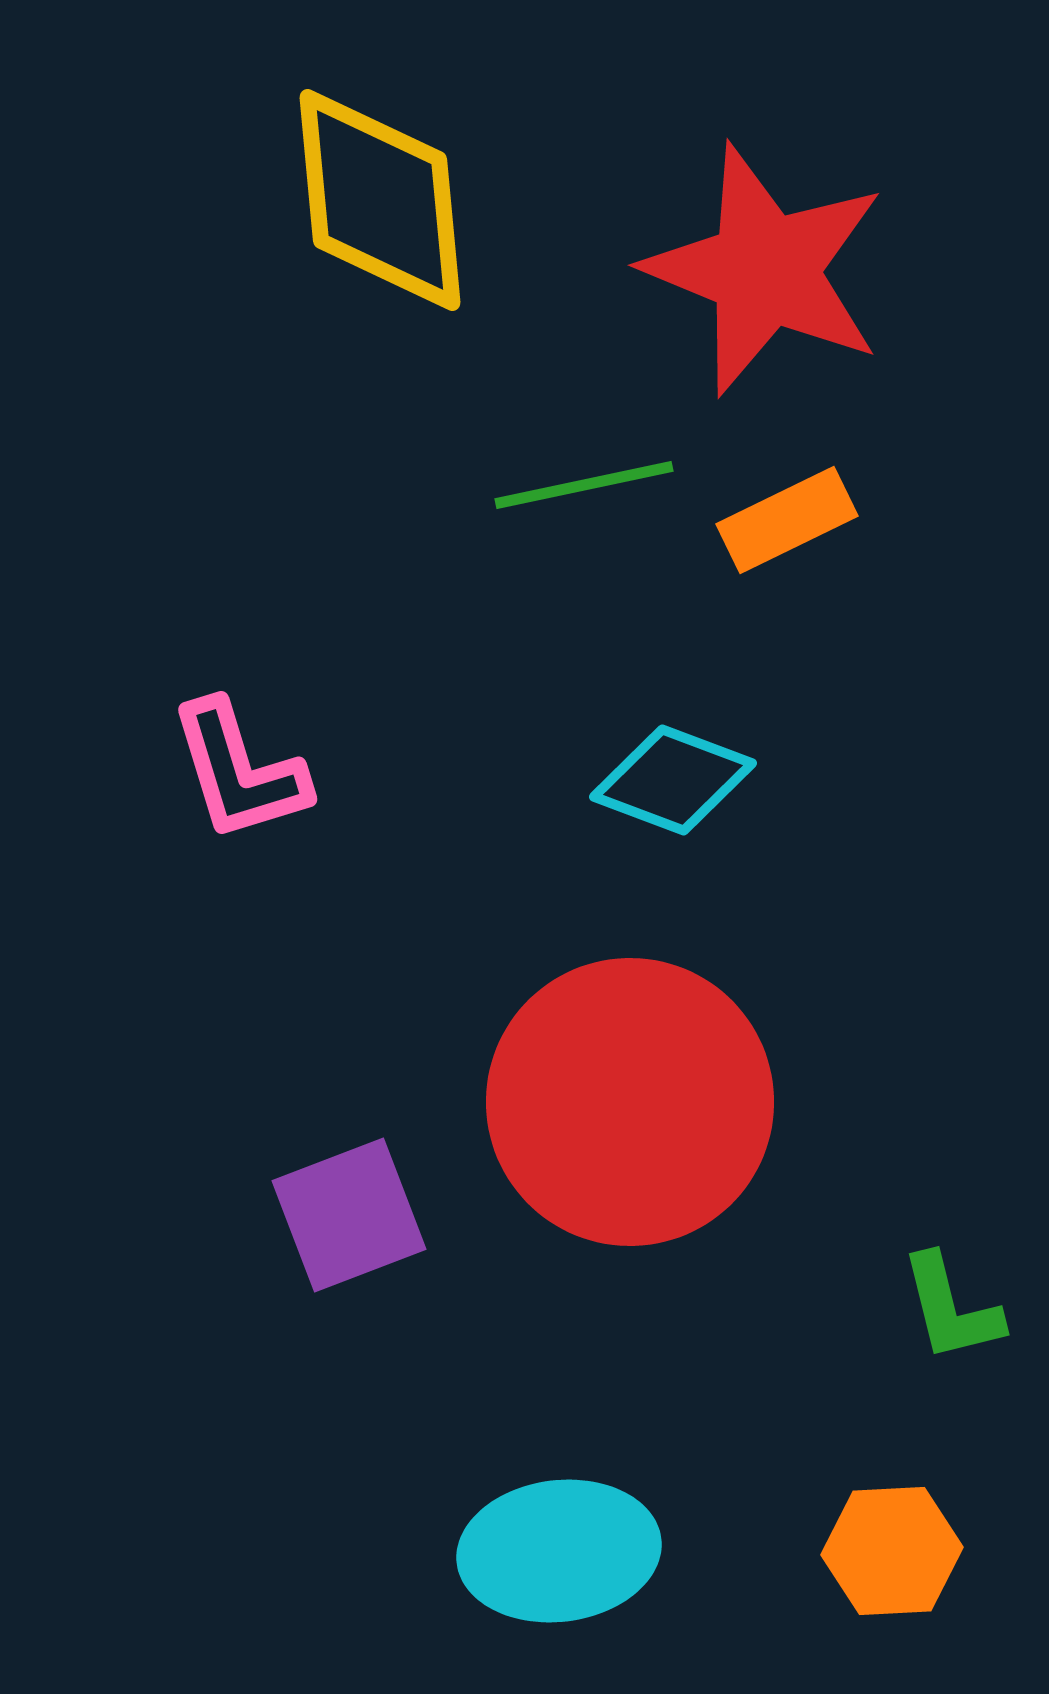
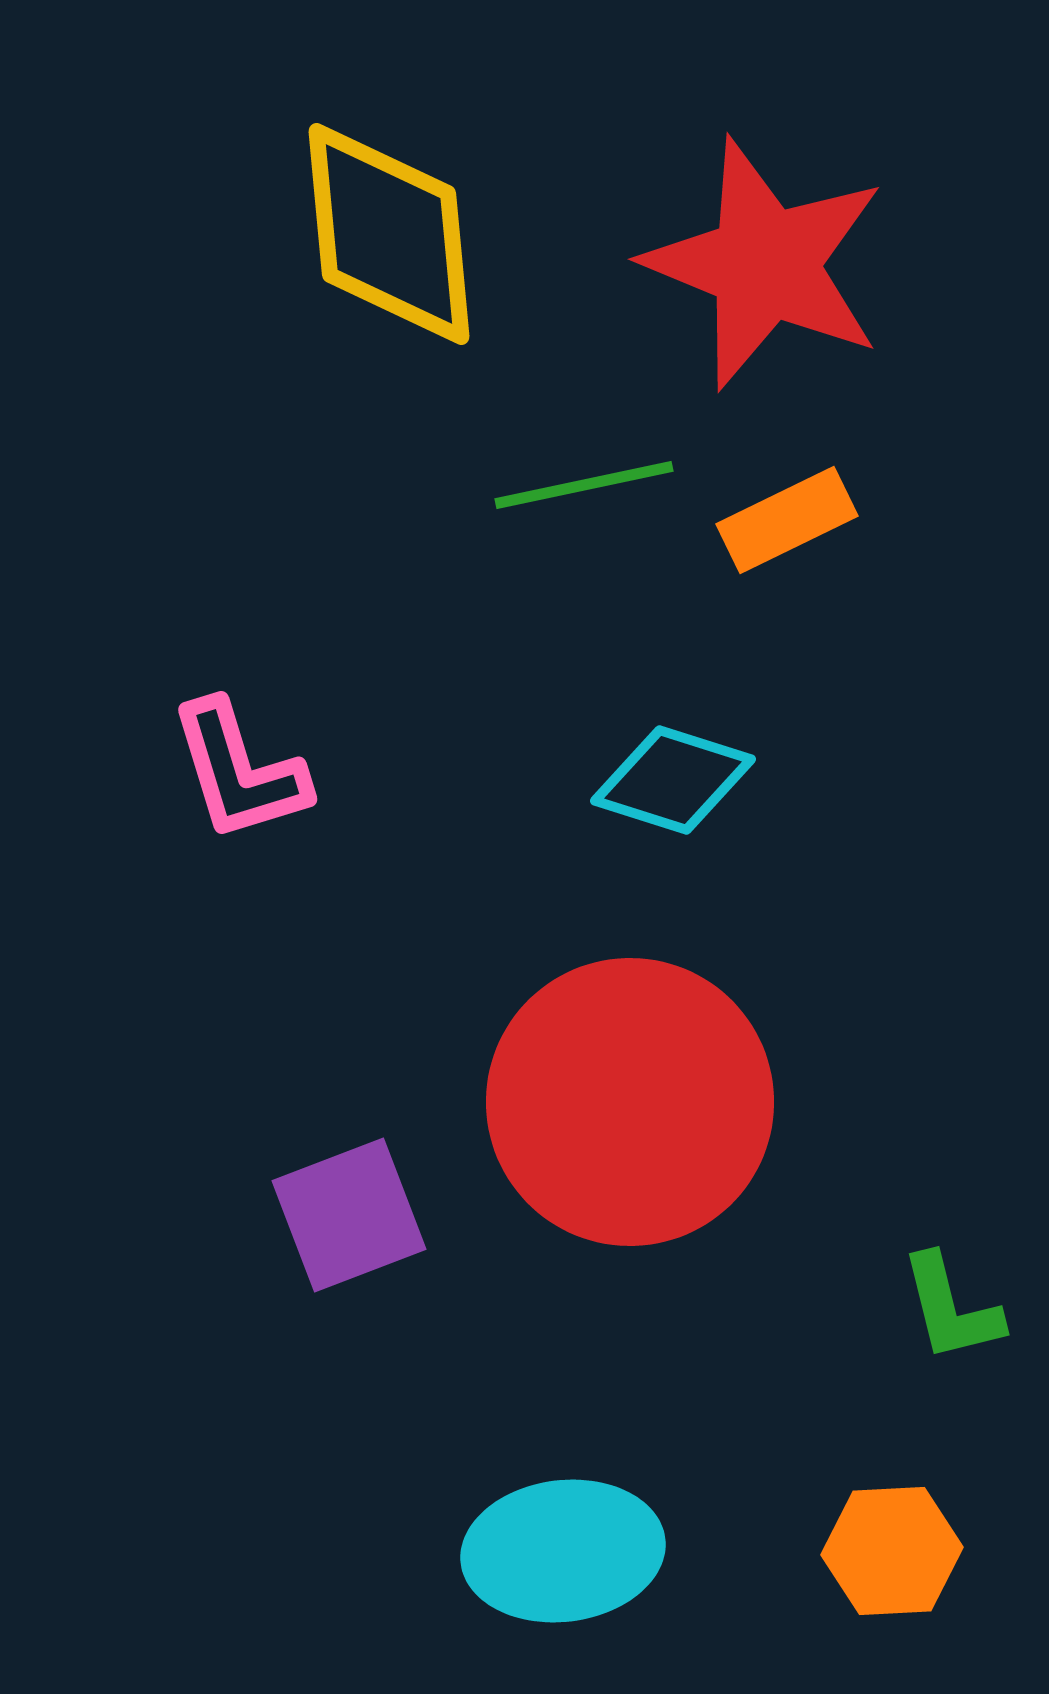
yellow diamond: moved 9 px right, 34 px down
red star: moved 6 px up
cyan diamond: rotated 3 degrees counterclockwise
cyan ellipse: moved 4 px right
